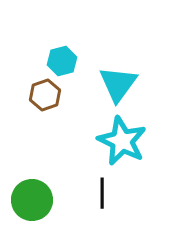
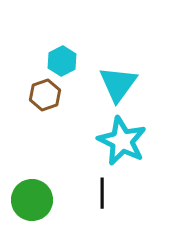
cyan hexagon: rotated 12 degrees counterclockwise
